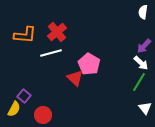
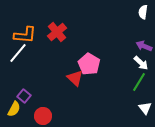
purple arrow: rotated 70 degrees clockwise
white line: moved 33 px left; rotated 35 degrees counterclockwise
red circle: moved 1 px down
